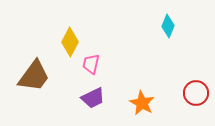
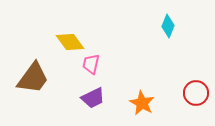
yellow diamond: rotated 64 degrees counterclockwise
brown trapezoid: moved 1 px left, 2 px down
